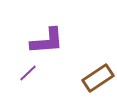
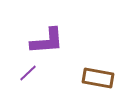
brown rectangle: rotated 44 degrees clockwise
